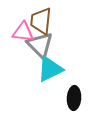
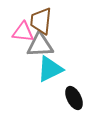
gray triangle: rotated 48 degrees counterclockwise
black ellipse: rotated 30 degrees counterclockwise
